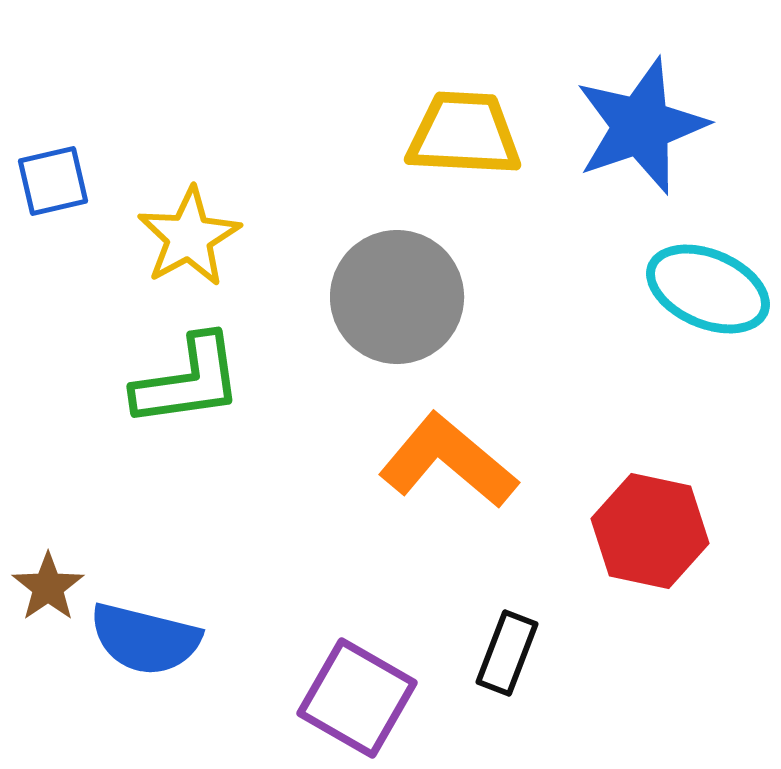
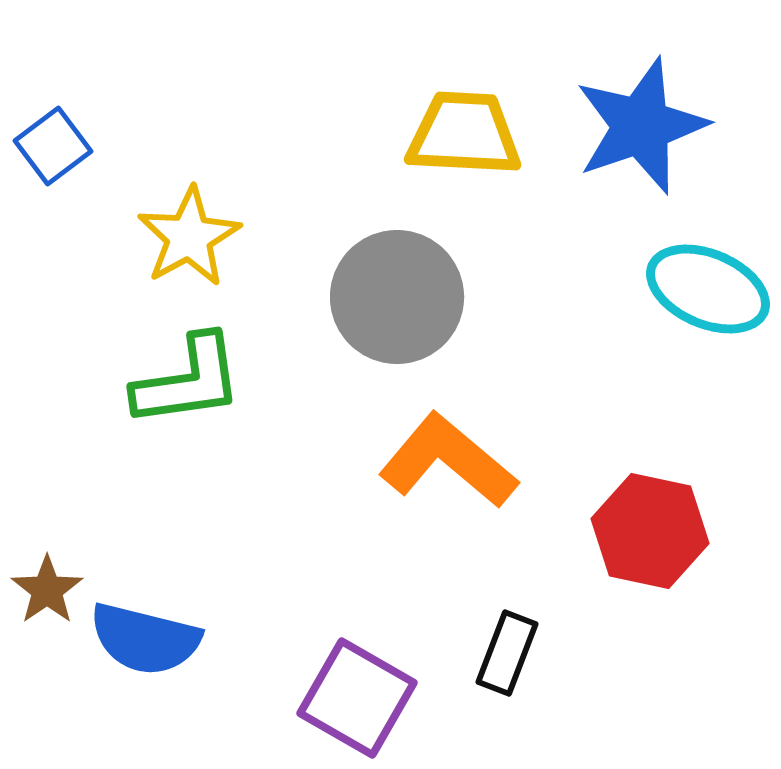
blue square: moved 35 px up; rotated 24 degrees counterclockwise
brown star: moved 1 px left, 3 px down
